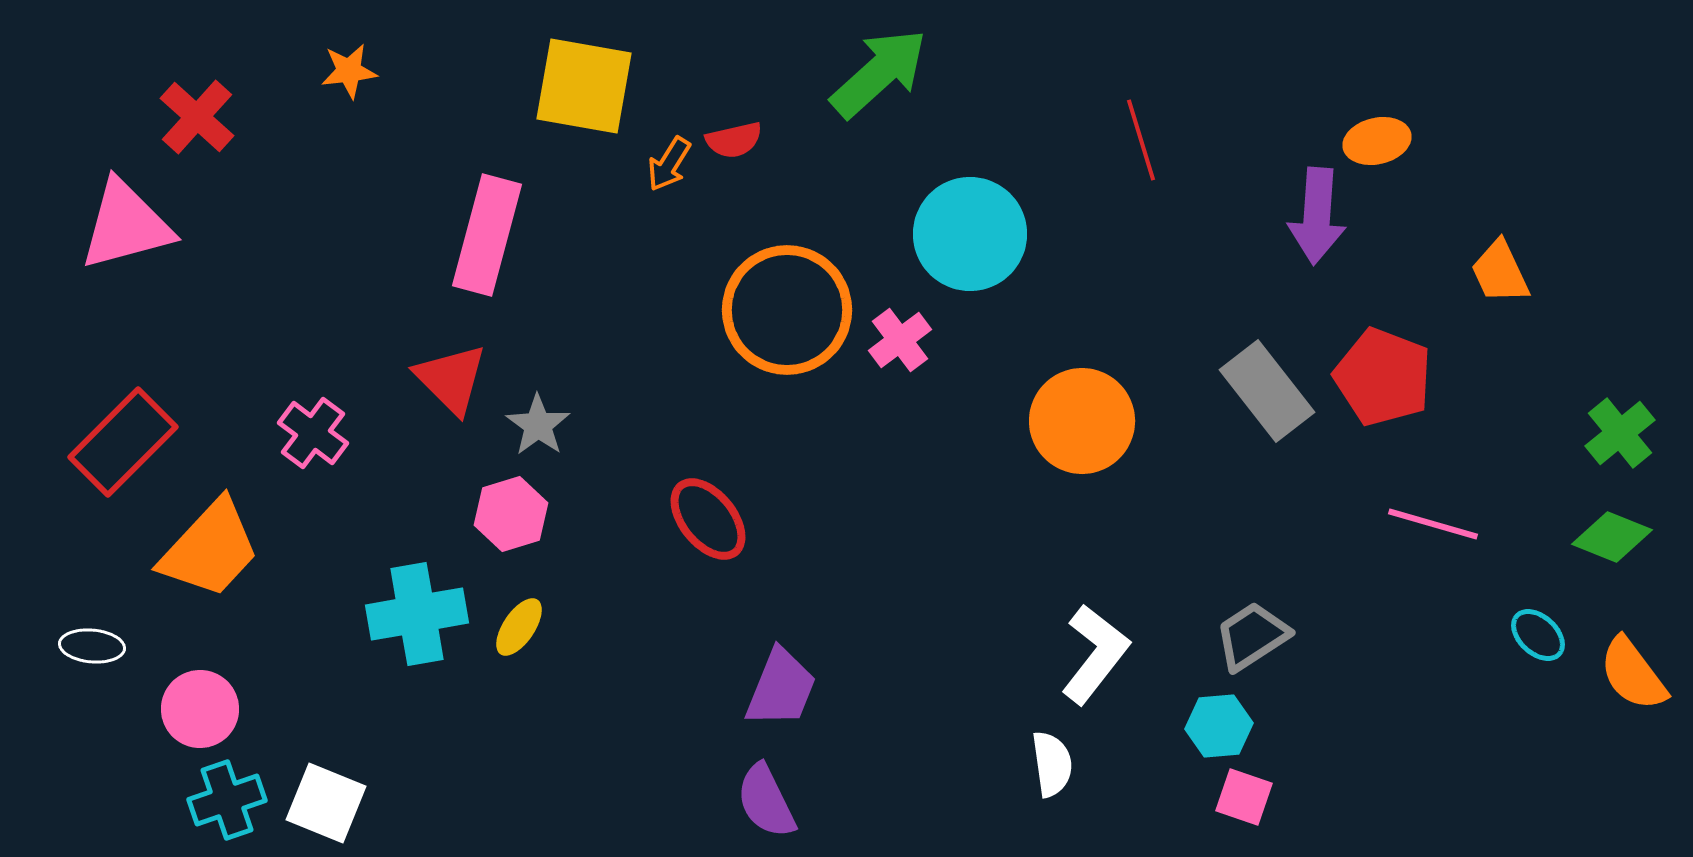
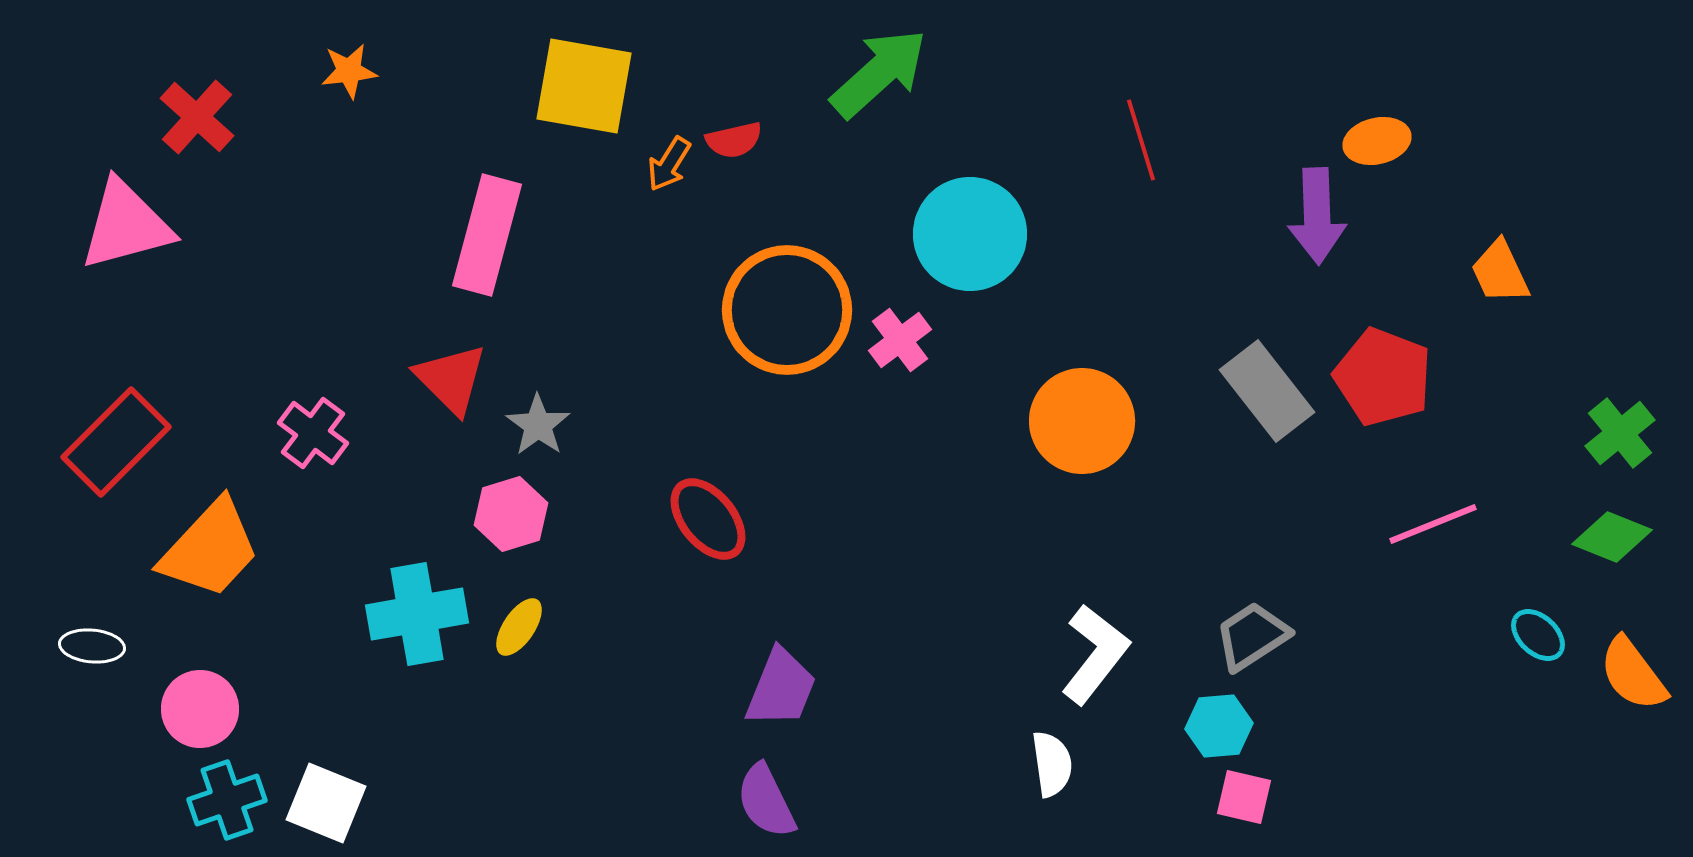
purple arrow at (1317, 216): rotated 6 degrees counterclockwise
red rectangle at (123, 442): moved 7 px left
pink line at (1433, 524): rotated 38 degrees counterclockwise
pink square at (1244, 797): rotated 6 degrees counterclockwise
